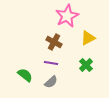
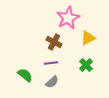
pink star: moved 1 px right, 2 px down
purple line: rotated 16 degrees counterclockwise
gray semicircle: moved 1 px right
